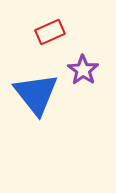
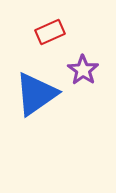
blue triangle: rotated 33 degrees clockwise
